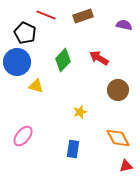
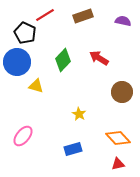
red line: moved 1 px left; rotated 54 degrees counterclockwise
purple semicircle: moved 1 px left, 4 px up
brown circle: moved 4 px right, 2 px down
yellow star: moved 1 px left, 2 px down; rotated 24 degrees counterclockwise
orange diamond: rotated 15 degrees counterclockwise
blue rectangle: rotated 66 degrees clockwise
red triangle: moved 8 px left, 2 px up
